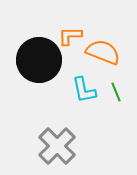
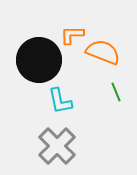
orange L-shape: moved 2 px right, 1 px up
cyan L-shape: moved 24 px left, 11 px down
